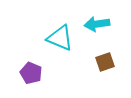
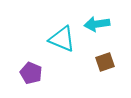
cyan triangle: moved 2 px right, 1 px down
